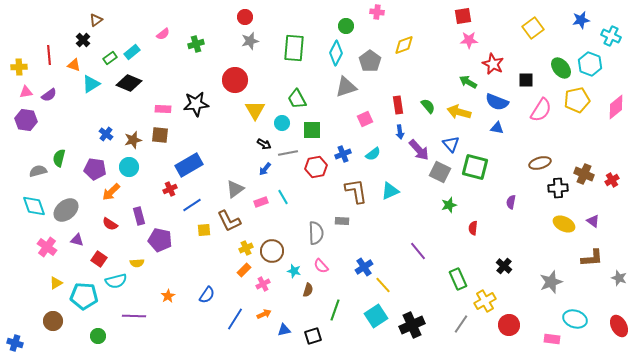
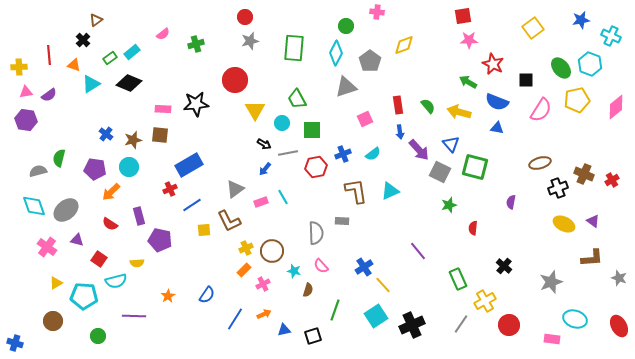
black cross at (558, 188): rotated 18 degrees counterclockwise
